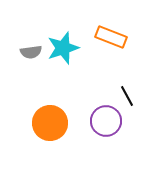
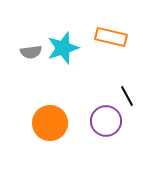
orange rectangle: rotated 8 degrees counterclockwise
